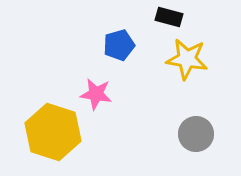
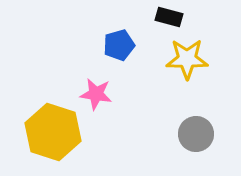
yellow star: rotated 9 degrees counterclockwise
